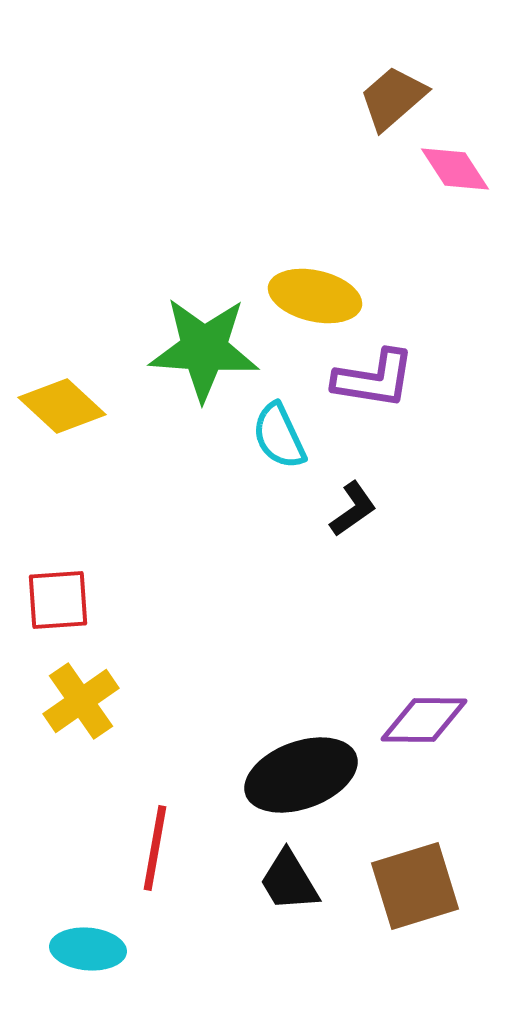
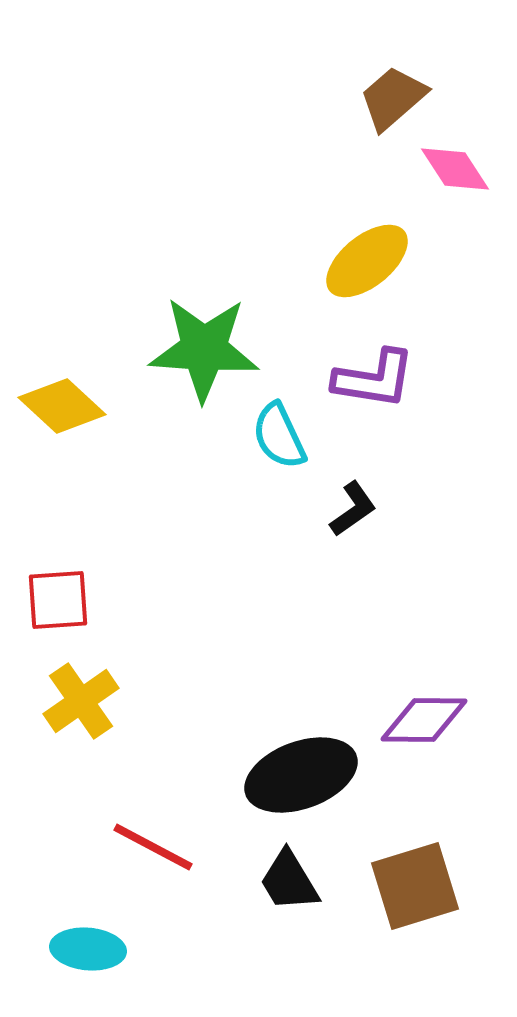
yellow ellipse: moved 52 px right, 35 px up; rotated 52 degrees counterclockwise
red line: moved 2 px left, 1 px up; rotated 72 degrees counterclockwise
